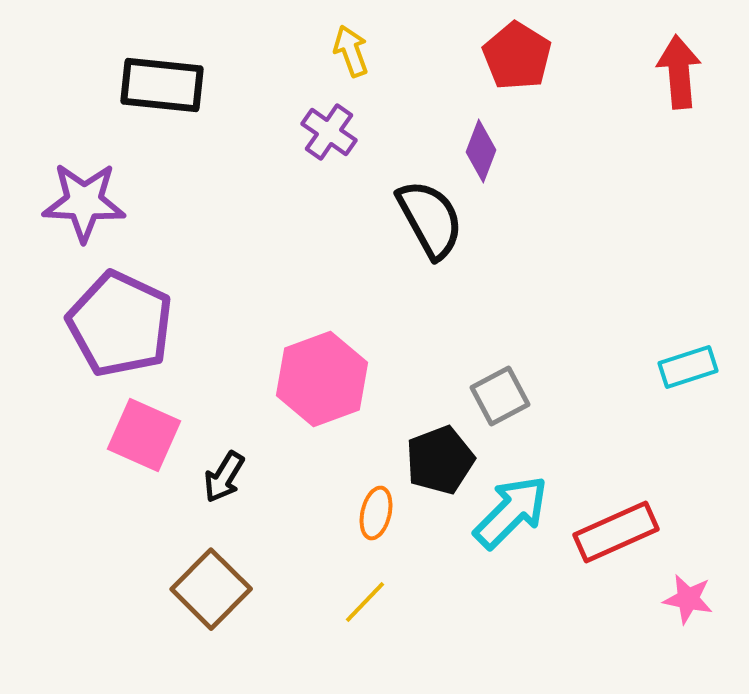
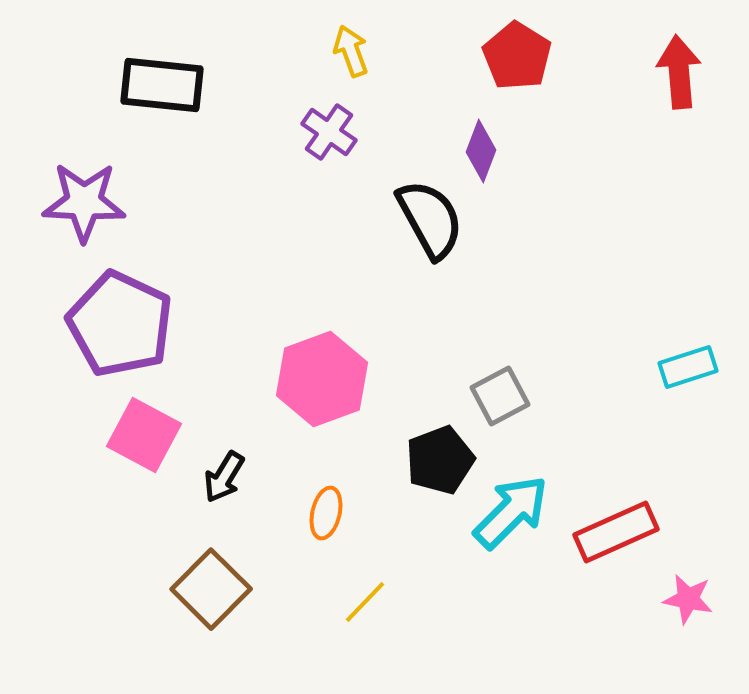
pink square: rotated 4 degrees clockwise
orange ellipse: moved 50 px left
